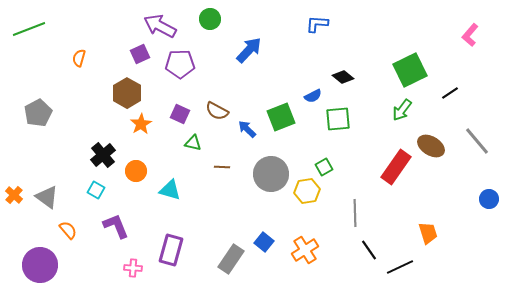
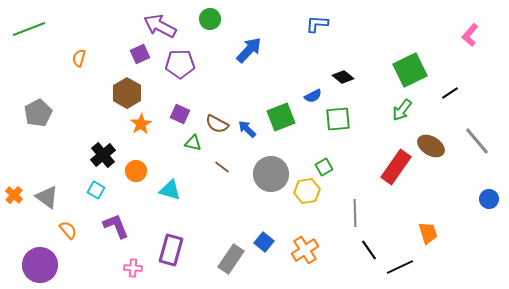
brown semicircle at (217, 111): moved 13 px down
brown line at (222, 167): rotated 35 degrees clockwise
